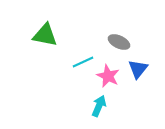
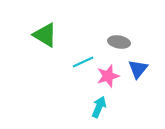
green triangle: rotated 20 degrees clockwise
gray ellipse: rotated 15 degrees counterclockwise
pink star: rotated 30 degrees clockwise
cyan arrow: moved 1 px down
